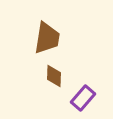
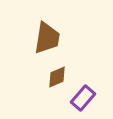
brown diamond: moved 3 px right, 1 px down; rotated 65 degrees clockwise
